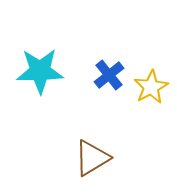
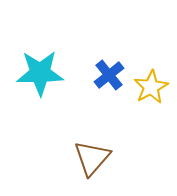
cyan star: moved 2 px down
brown triangle: rotated 18 degrees counterclockwise
